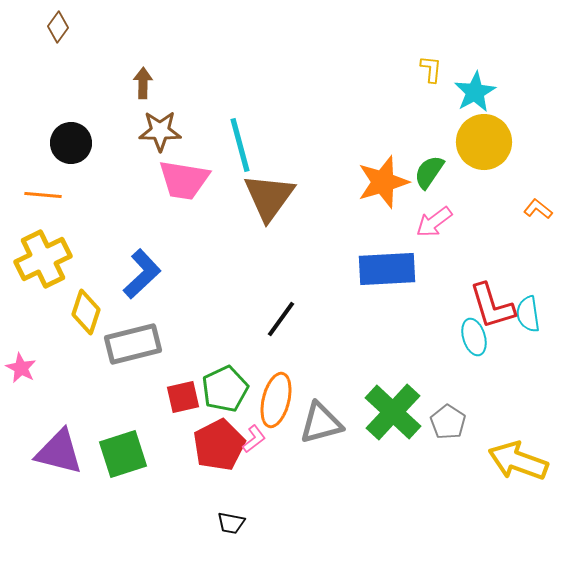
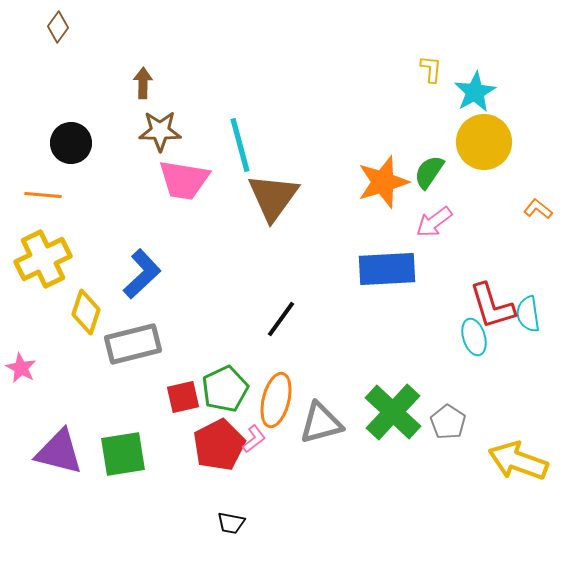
brown triangle: moved 4 px right
green square: rotated 9 degrees clockwise
